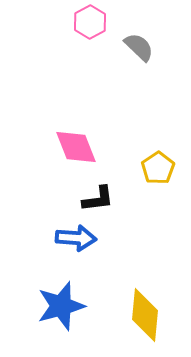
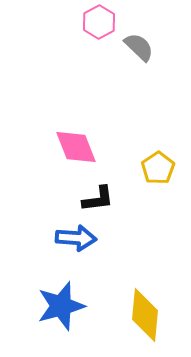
pink hexagon: moved 9 px right
